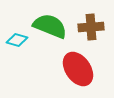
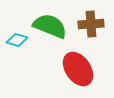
brown cross: moved 3 px up
